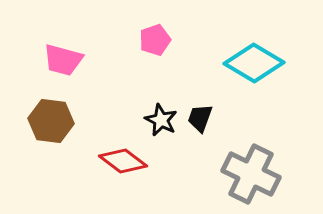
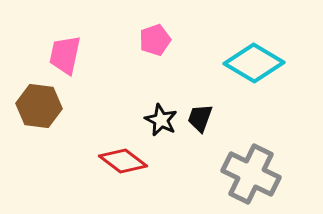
pink trapezoid: moved 2 px right, 5 px up; rotated 87 degrees clockwise
brown hexagon: moved 12 px left, 15 px up
